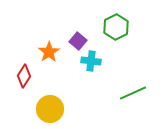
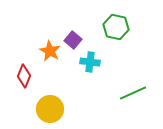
green hexagon: rotated 20 degrees counterclockwise
purple square: moved 5 px left, 1 px up
orange star: moved 1 px right, 1 px up; rotated 10 degrees counterclockwise
cyan cross: moved 1 px left, 1 px down
red diamond: rotated 10 degrees counterclockwise
